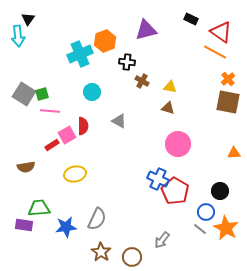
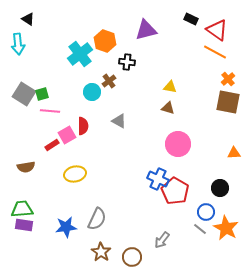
black triangle: rotated 32 degrees counterclockwise
red triangle: moved 4 px left, 2 px up
cyan arrow: moved 8 px down
orange hexagon: rotated 20 degrees counterclockwise
cyan cross: rotated 15 degrees counterclockwise
brown cross: moved 33 px left; rotated 24 degrees clockwise
black circle: moved 3 px up
green trapezoid: moved 17 px left, 1 px down
